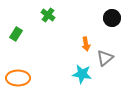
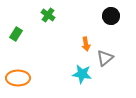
black circle: moved 1 px left, 2 px up
